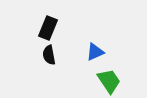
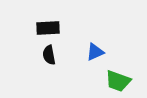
black rectangle: rotated 65 degrees clockwise
green trapezoid: moved 9 px right; rotated 144 degrees clockwise
